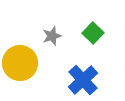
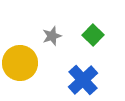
green square: moved 2 px down
